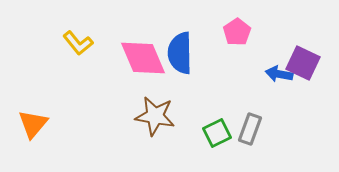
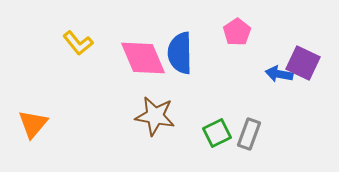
gray rectangle: moved 1 px left, 5 px down
